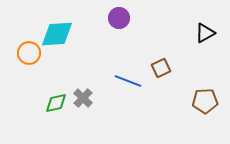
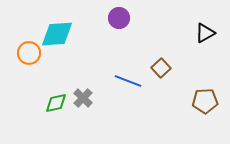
brown square: rotated 18 degrees counterclockwise
